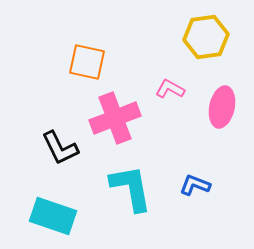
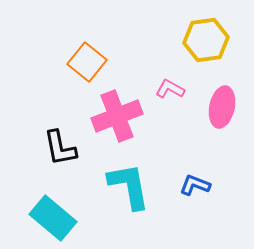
yellow hexagon: moved 3 px down
orange square: rotated 27 degrees clockwise
pink cross: moved 2 px right, 2 px up
black L-shape: rotated 15 degrees clockwise
cyan L-shape: moved 2 px left, 2 px up
cyan rectangle: moved 2 px down; rotated 21 degrees clockwise
